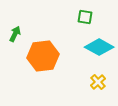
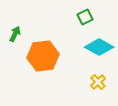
green square: rotated 35 degrees counterclockwise
